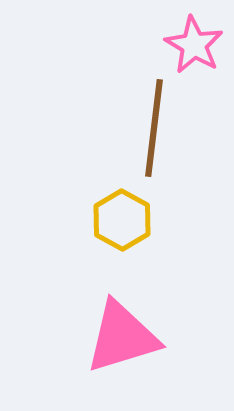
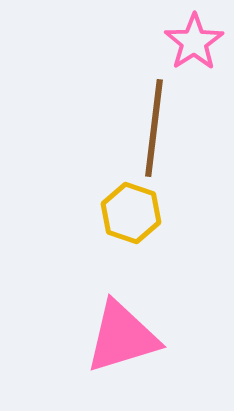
pink star: moved 3 px up; rotated 8 degrees clockwise
yellow hexagon: moved 9 px right, 7 px up; rotated 10 degrees counterclockwise
